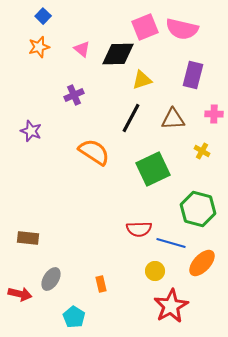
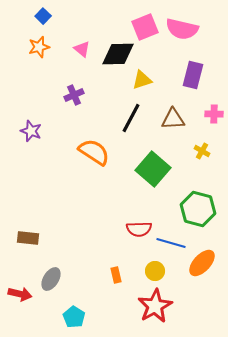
green square: rotated 24 degrees counterclockwise
orange rectangle: moved 15 px right, 9 px up
red star: moved 16 px left
